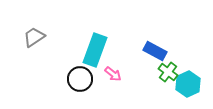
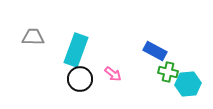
gray trapezoid: moved 1 px left; rotated 35 degrees clockwise
cyan rectangle: moved 19 px left
green cross: rotated 24 degrees counterclockwise
cyan hexagon: rotated 20 degrees clockwise
